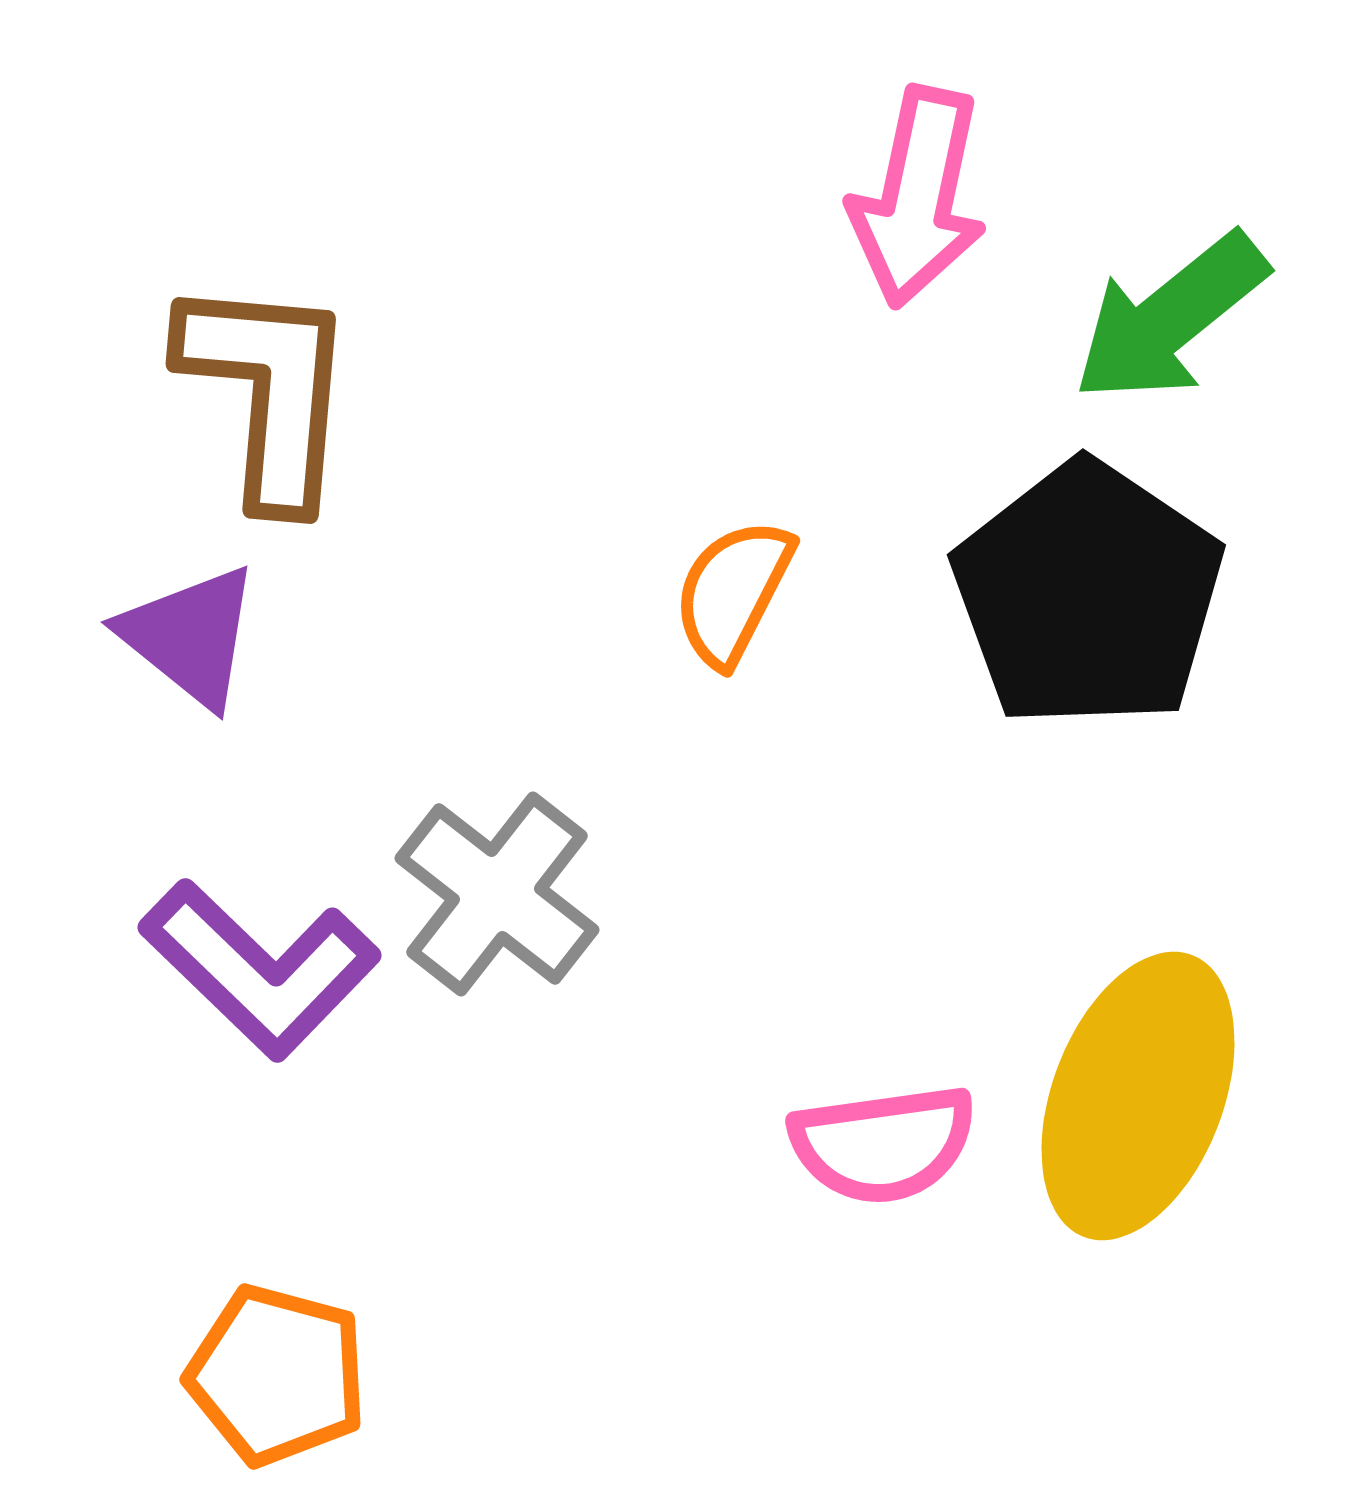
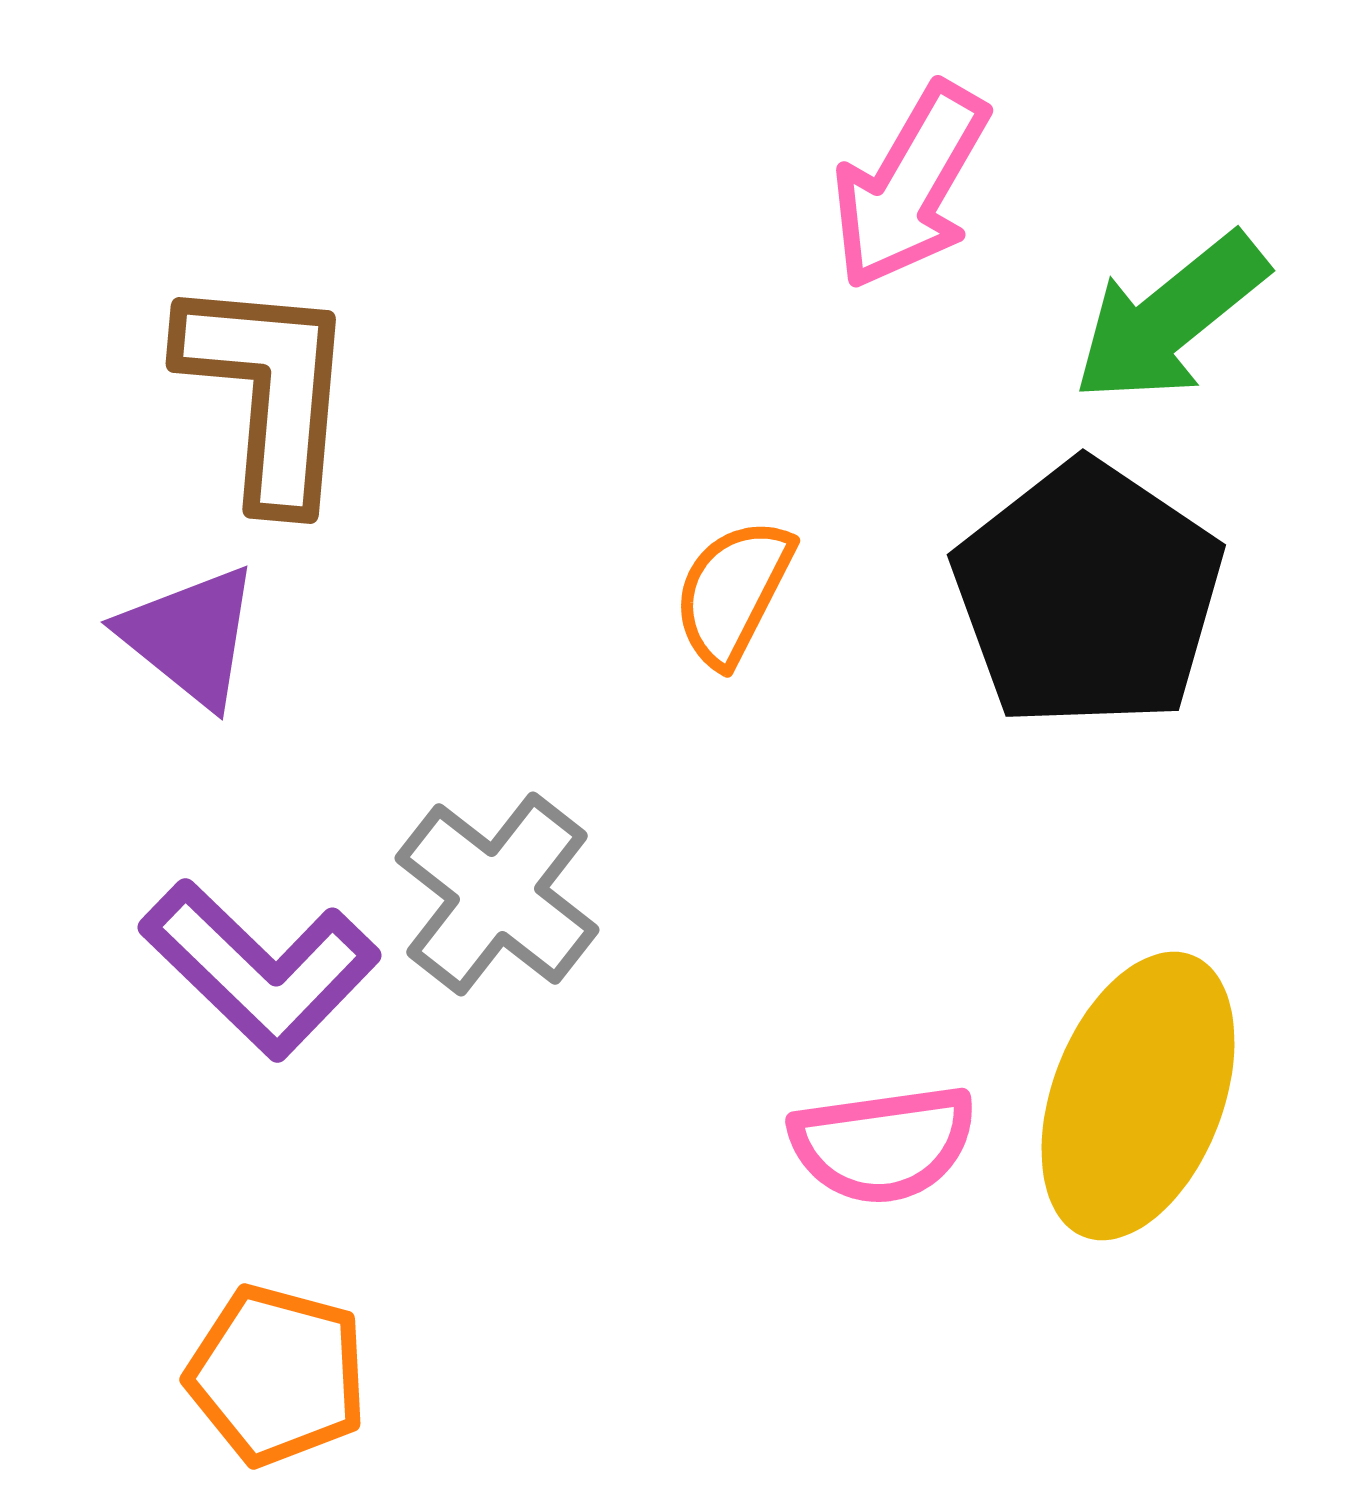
pink arrow: moved 8 px left, 11 px up; rotated 18 degrees clockwise
